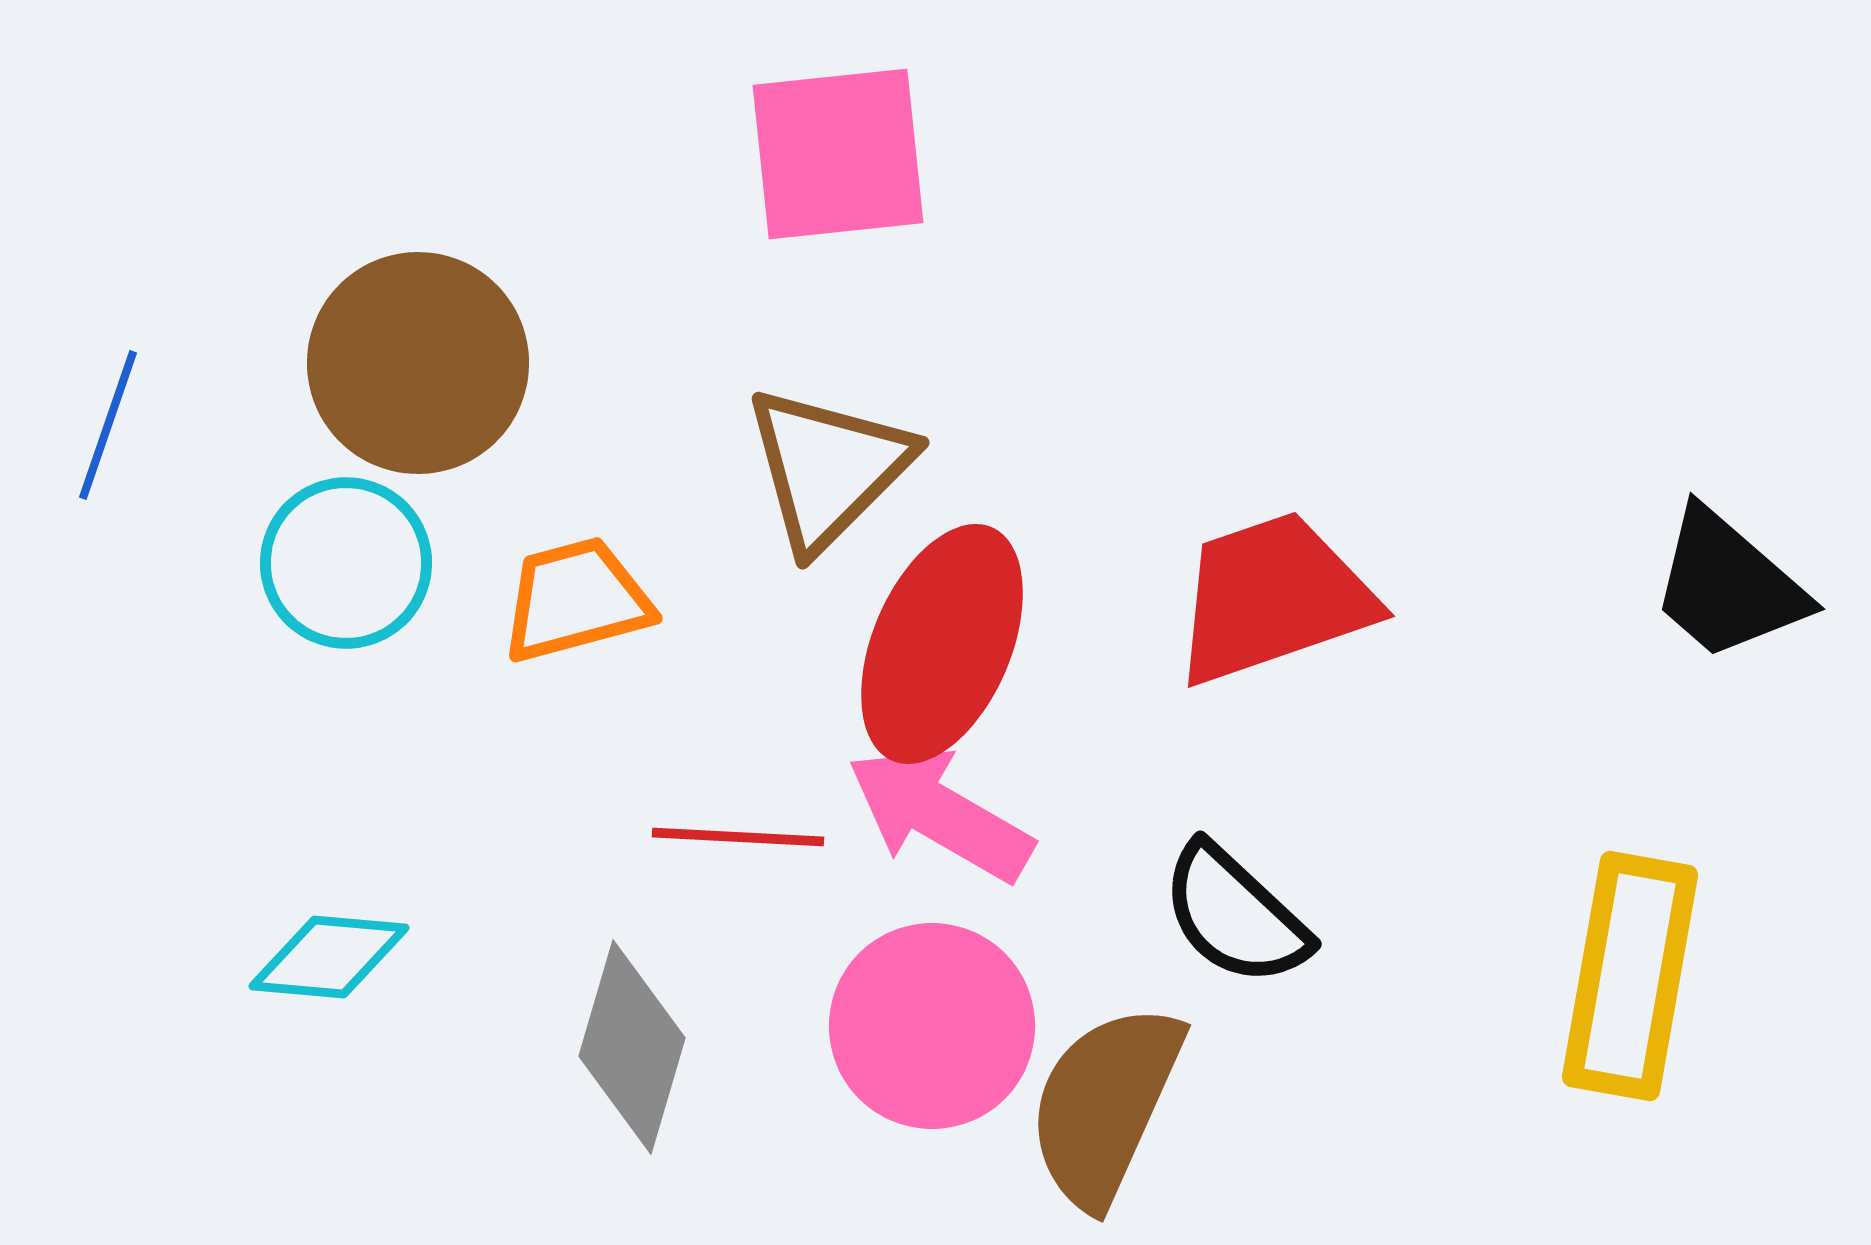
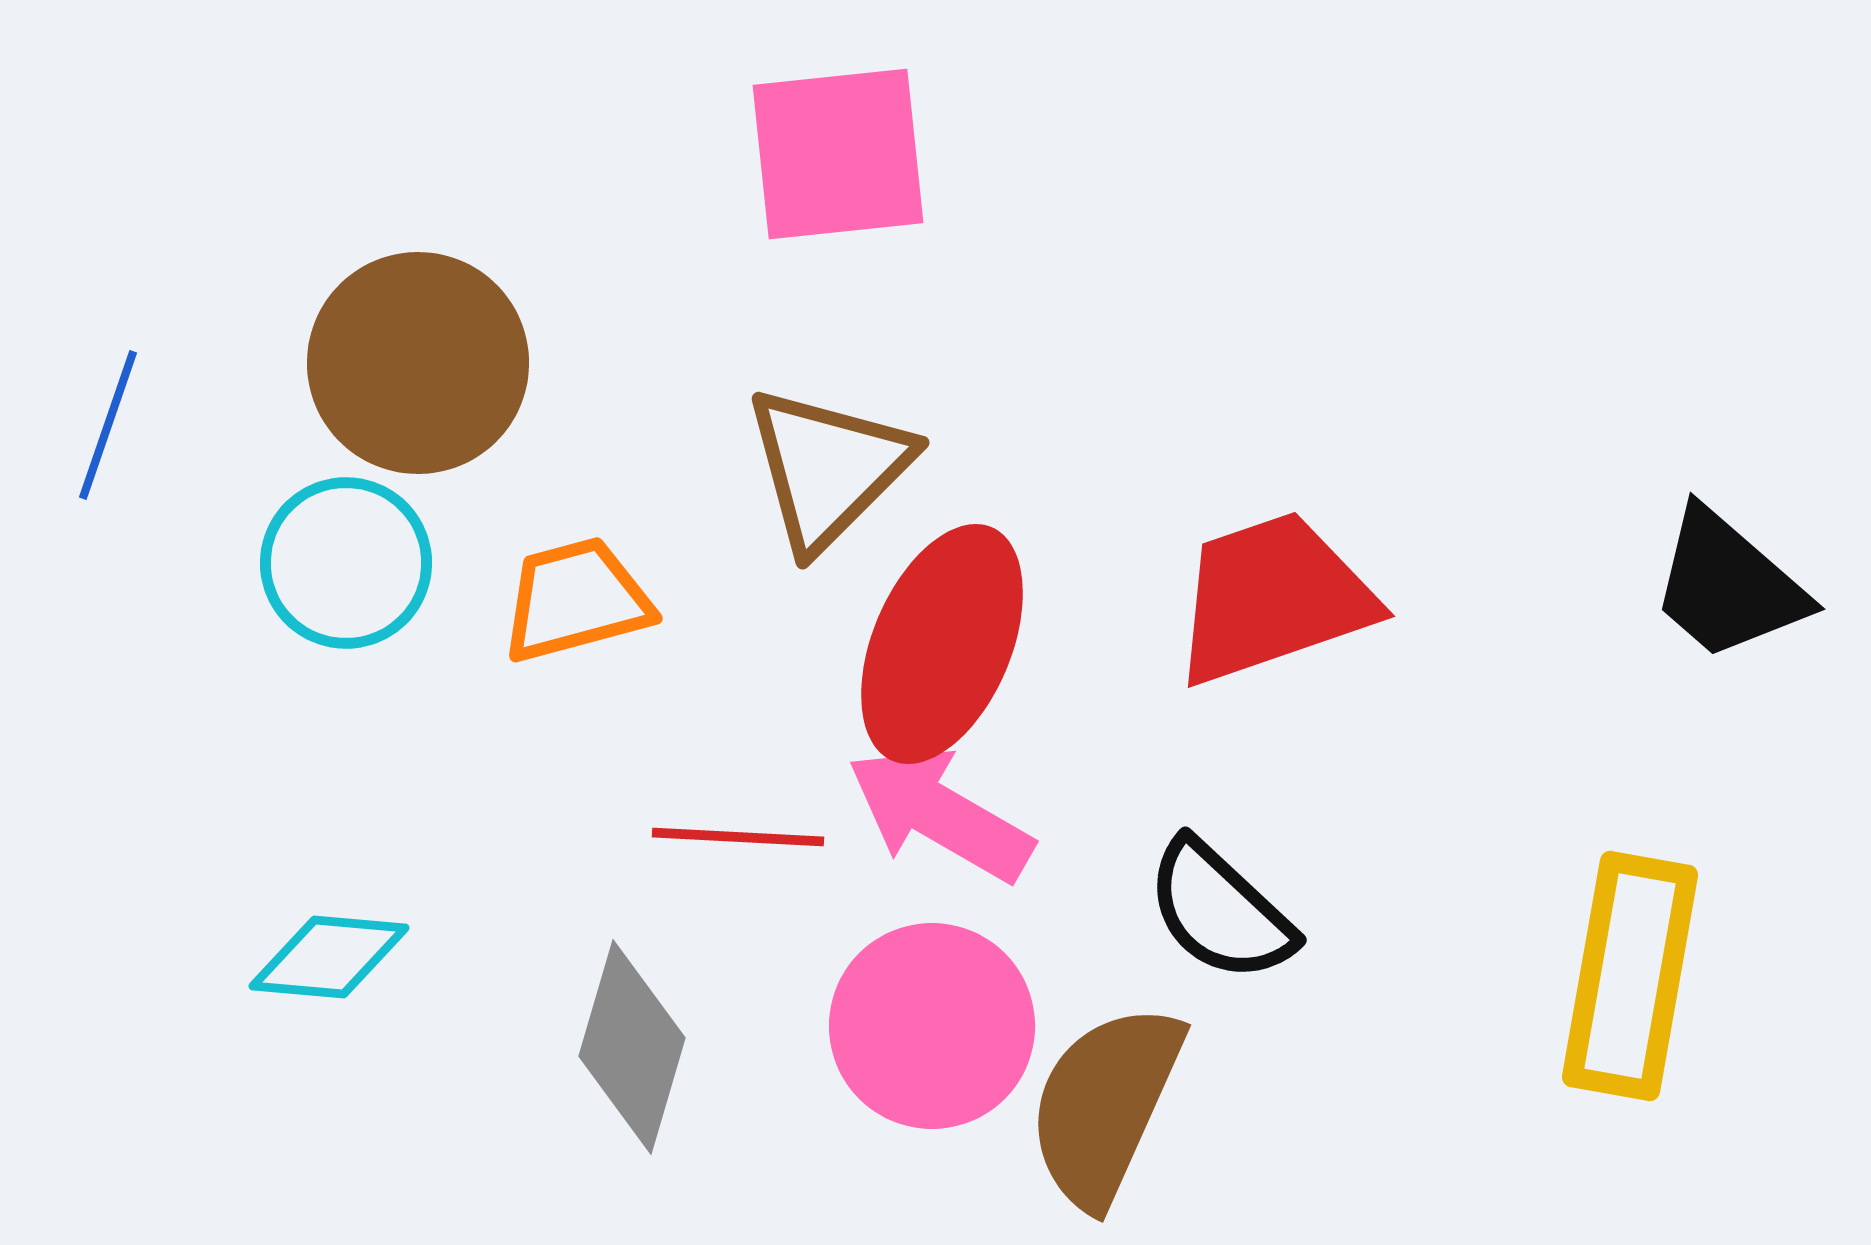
black semicircle: moved 15 px left, 4 px up
